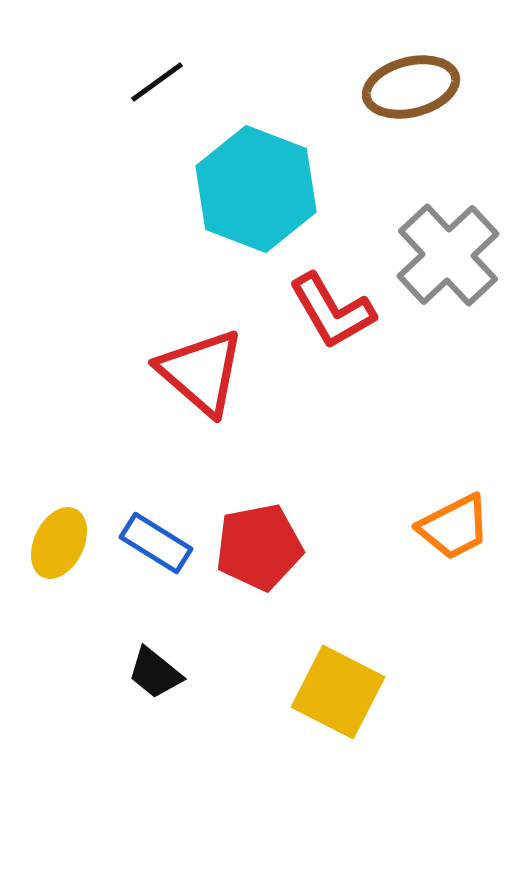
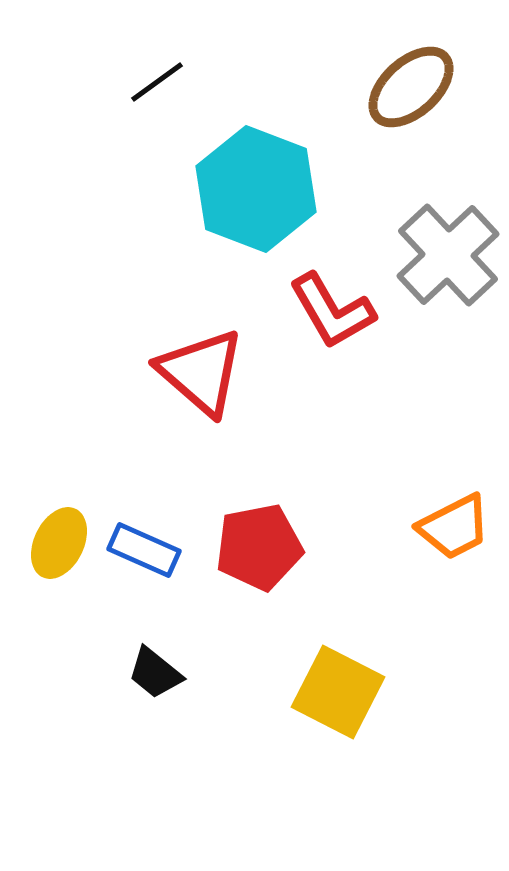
brown ellipse: rotated 28 degrees counterclockwise
blue rectangle: moved 12 px left, 7 px down; rotated 8 degrees counterclockwise
